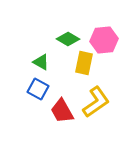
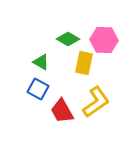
pink hexagon: rotated 8 degrees clockwise
